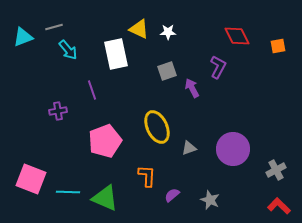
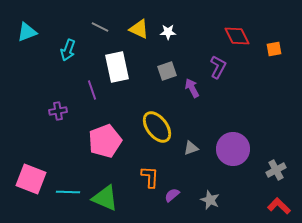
gray line: moved 46 px right; rotated 42 degrees clockwise
cyan triangle: moved 4 px right, 5 px up
orange square: moved 4 px left, 3 px down
cyan arrow: rotated 60 degrees clockwise
white rectangle: moved 1 px right, 13 px down
yellow ellipse: rotated 12 degrees counterclockwise
gray triangle: moved 2 px right
orange L-shape: moved 3 px right, 1 px down
